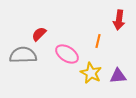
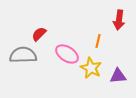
yellow star: moved 5 px up
